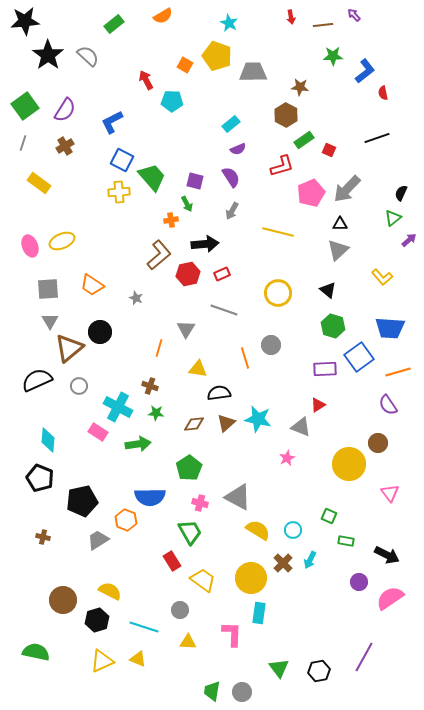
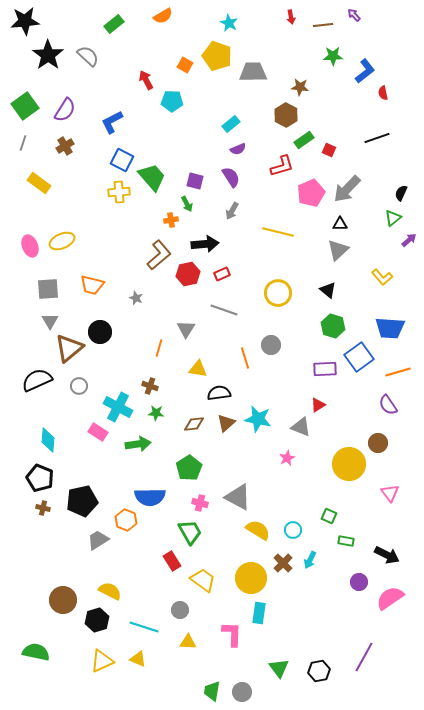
orange trapezoid at (92, 285): rotated 20 degrees counterclockwise
brown cross at (43, 537): moved 29 px up
